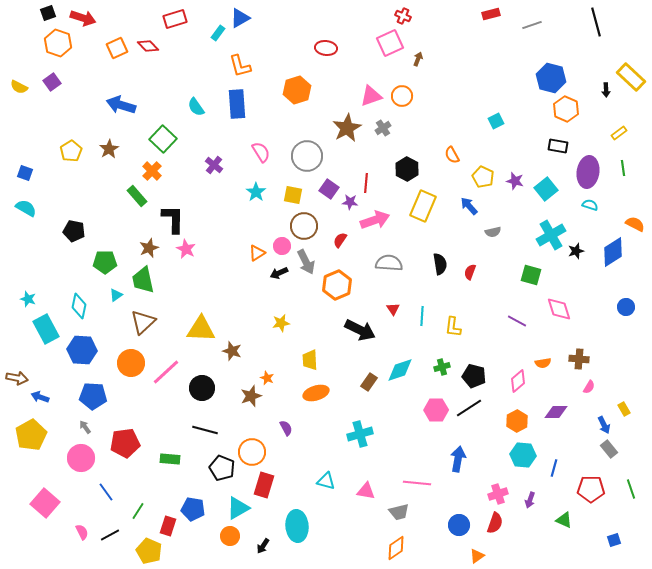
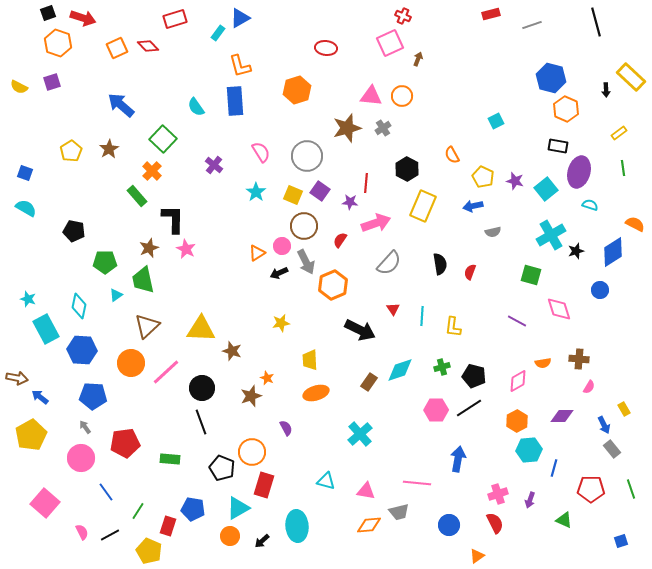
purple square at (52, 82): rotated 18 degrees clockwise
pink triangle at (371, 96): rotated 25 degrees clockwise
blue rectangle at (237, 104): moved 2 px left, 3 px up
blue arrow at (121, 105): rotated 24 degrees clockwise
brown star at (347, 128): rotated 12 degrees clockwise
purple ellipse at (588, 172): moved 9 px left; rotated 8 degrees clockwise
purple square at (329, 189): moved 9 px left, 2 px down
yellow square at (293, 195): rotated 12 degrees clockwise
blue arrow at (469, 206): moved 4 px right; rotated 60 degrees counterclockwise
pink arrow at (375, 220): moved 1 px right, 3 px down
gray semicircle at (389, 263): rotated 128 degrees clockwise
orange hexagon at (337, 285): moved 4 px left
blue circle at (626, 307): moved 26 px left, 17 px up
brown triangle at (143, 322): moved 4 px right, 4 px down
pink diamond at (518, 381): rotated 10 degrees clockwise
blue arrow at (40, 397): rotated 18 degrees clockwise
purple diamond at (556, 412): moved 6 px right, 4 px down
black line at (205, 430): moved 4 px left, 8 px up; rotated 55 degrees clockwise
cyan cross at (360, 434): rotated 25 degrees counterclockwise
gray rectangle at (609, 449): moved 3 px right
cyan hexagon at (523, 455): moved 6 px right, 5 px up; rotated 10 degrees counterclockwise
red semicircle at (495, 523): rotated 45 degrees counterclockwise
blue circle at (459, 525): moved 10 px left
blue square at (614, 540): moved 7 px right, 1 px down
black arrow at (263, 546): moved 1 px left, 5 px up; rotated 14 degrees clockwise
orange diamond at (396, 548): moved 27 px left, 23 px up; rotated 30 degrees clockwise
